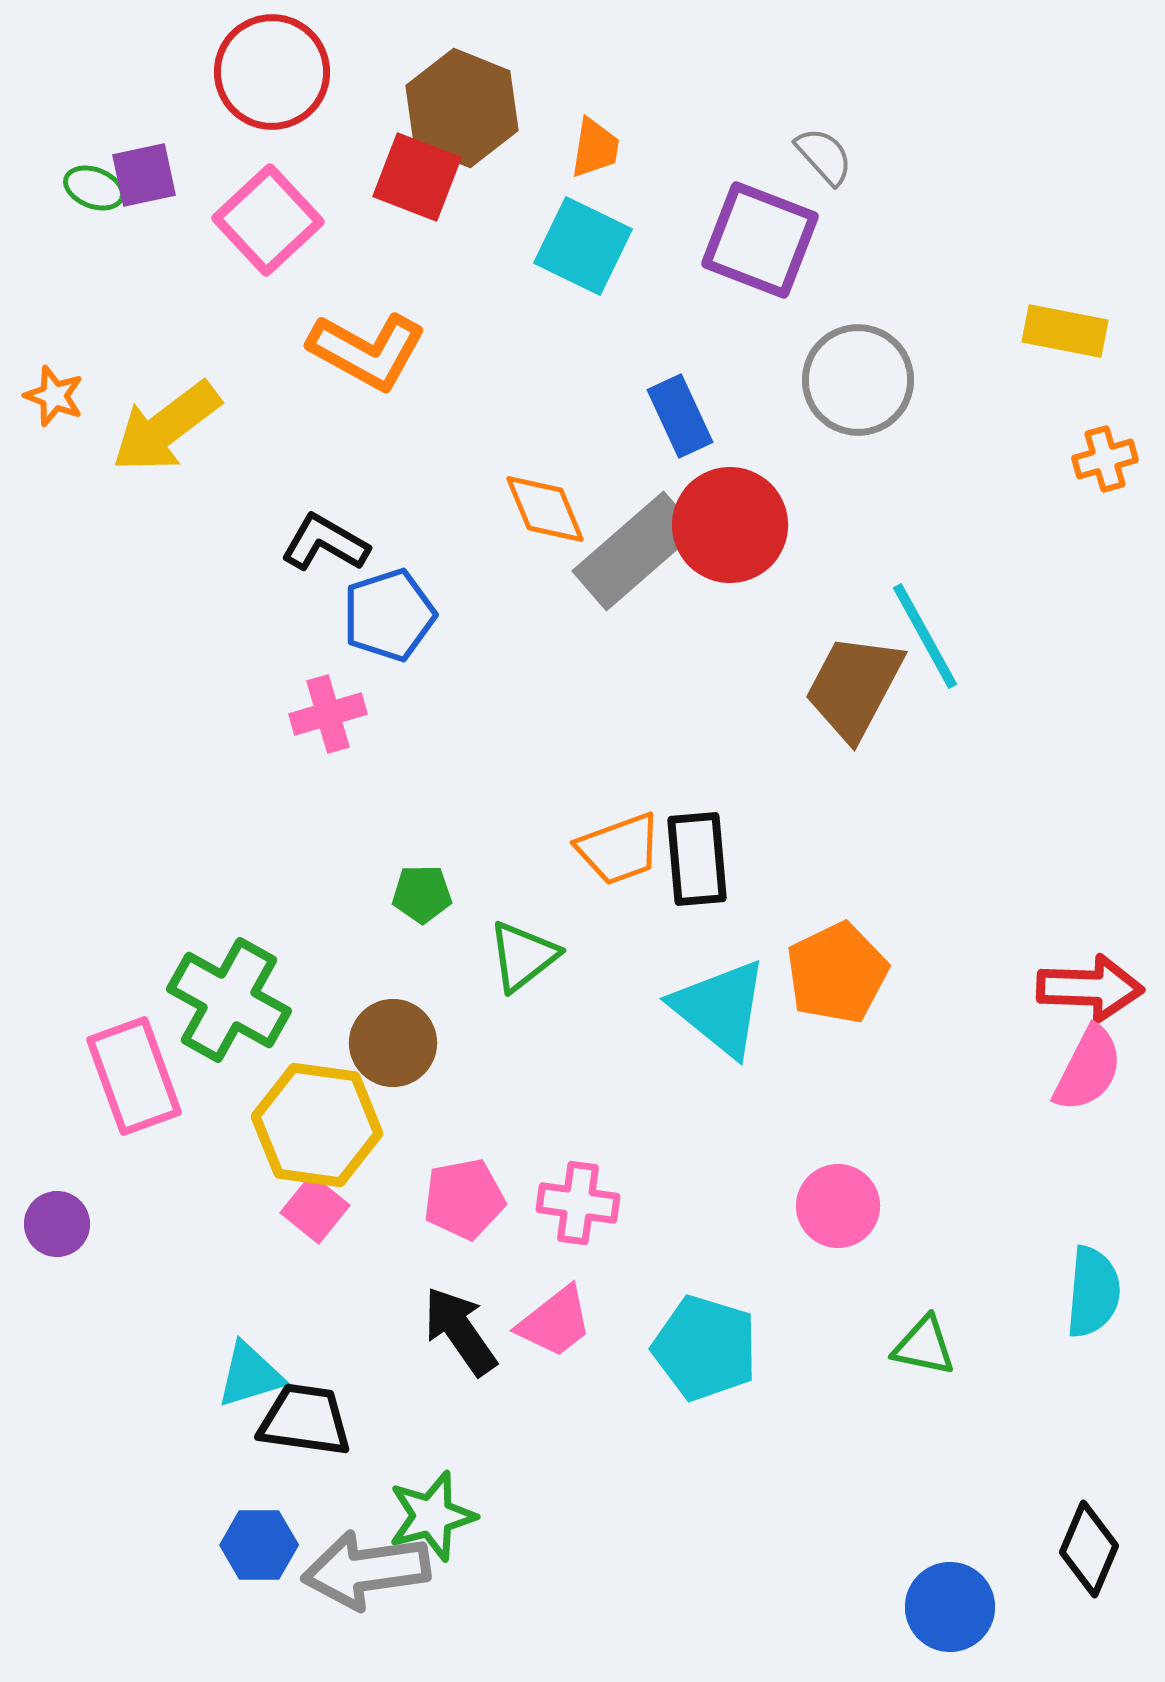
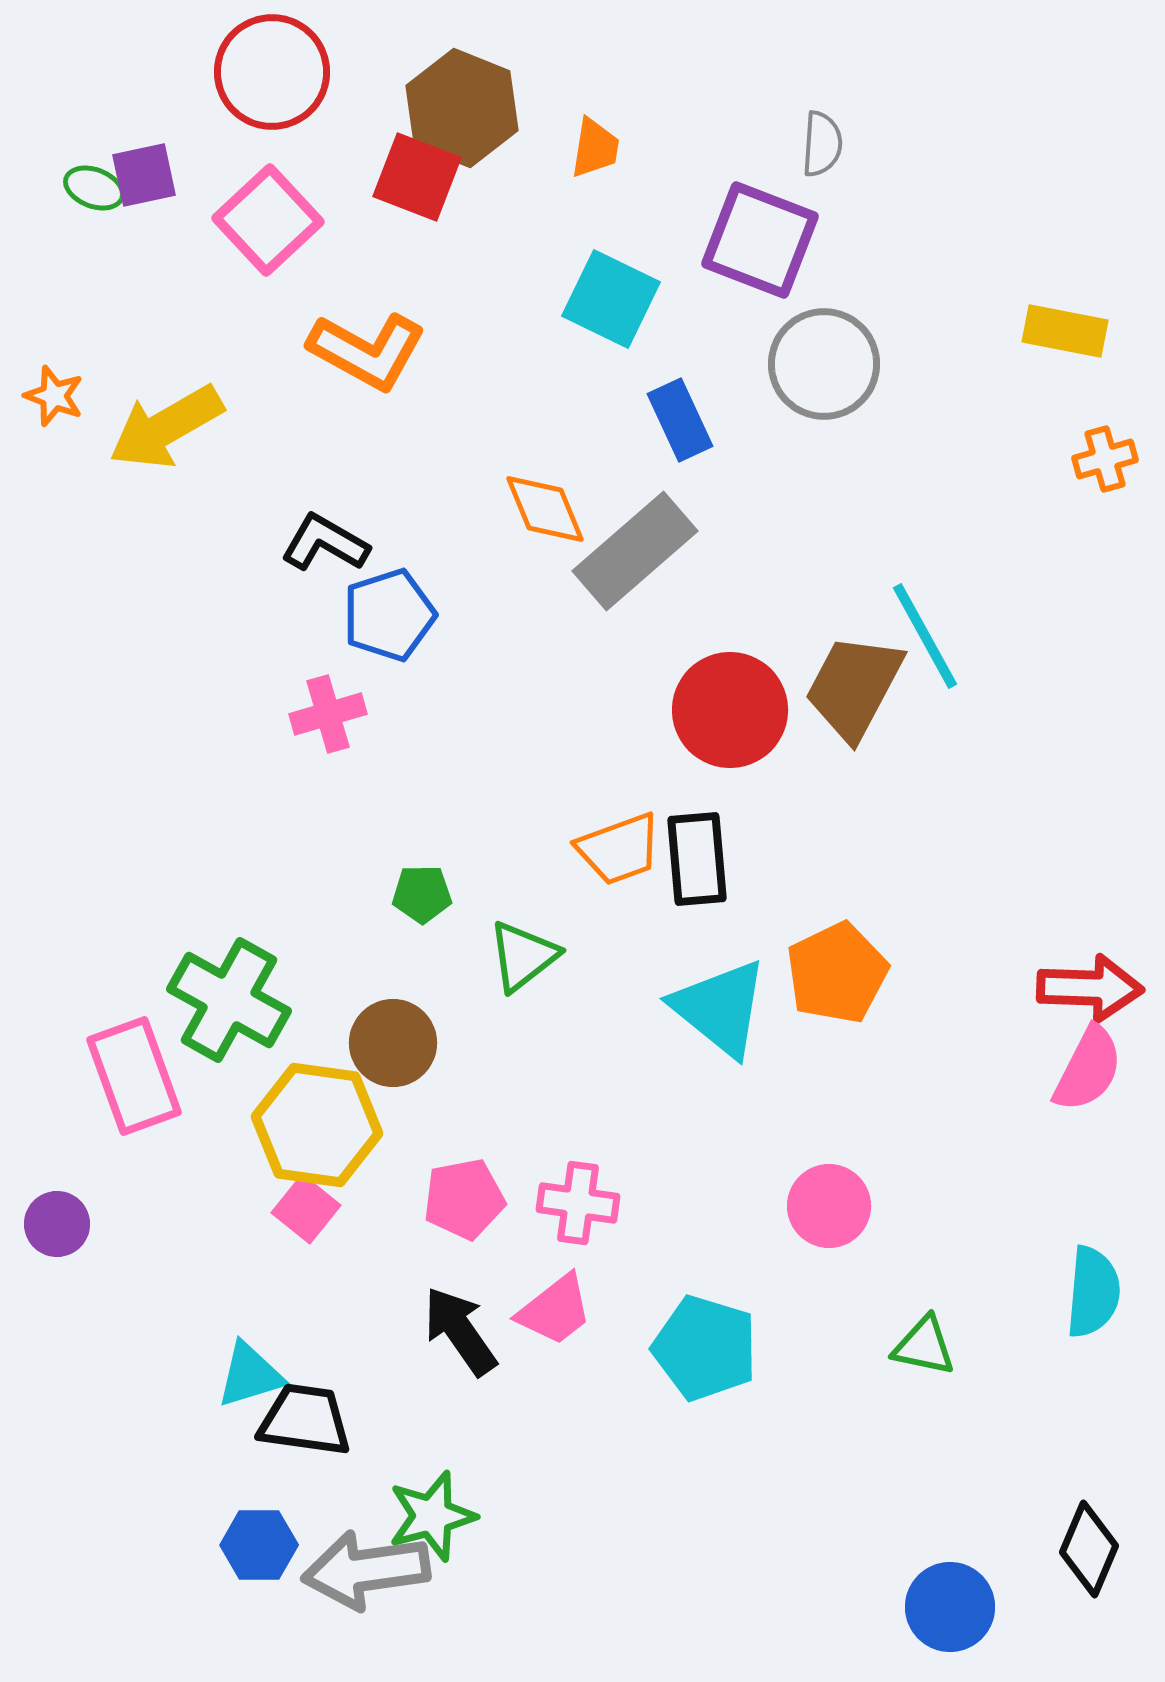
gray semicircle at (824, 156): moved 2 px left, 12 px up; rotated 46 degrees clockwise
cyan square at (583, 246): moved 28 px right, 53 px down
gray circle at (858, 380): moved 34 px left, 16 px up
blue rectangle at (680, 416): moved 4 px down
yellow arrow at (166, 427): rotated 7 degrees clockwise
red circle at (730, 525): moved 185 px down
pink circle at (838, 1206): moved 9 px left
pink square at (315, 1209): moved 9 px left
pink trapezoid at (555, 1322): moved 12 px up
